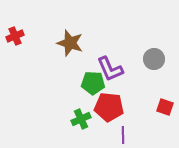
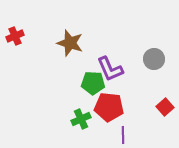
red square: rotated 30 degrees clockwise
